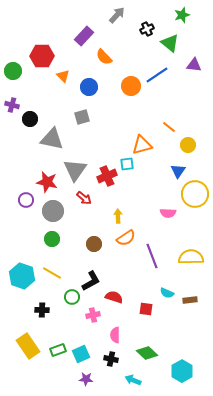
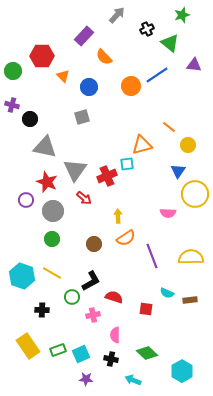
gray triangle at (52, 139): moved 7 px left, 8 px down
red star at (47, 182): rotated 10 degrees clockwise
